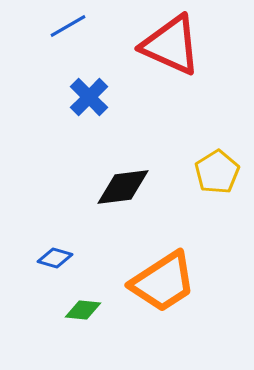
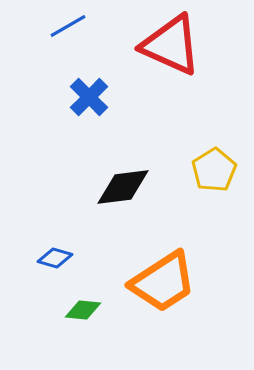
yellow pentagon: moved 3 px left, 2 px up
